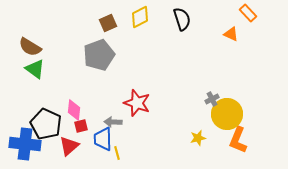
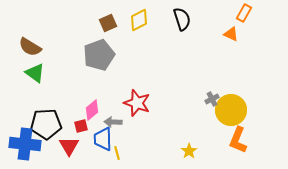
orange rectangle: moved 4 px left; rotated 72 degrees clockwise
yellow diamond: moved 1 px left, 3 px down
green triangle: moved 4 px down
pink diamond: moved 18 px right; rotated 45 degrees clockwise
yellow circle: moved 4 px right, 4 px up
black pentagon: rotated 28 degrees counterclockwise
yellow star: moved 9 px left, 13 px down; rotated 21 degrees counterclockwise
red triangle: rotated 20 degrees counterclockwise
